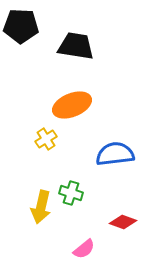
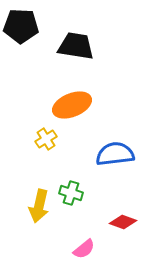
yellow arrow: moved 2 px left, 1 px up
